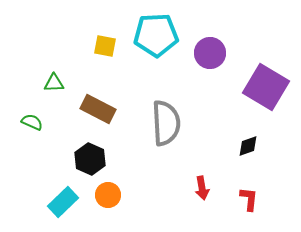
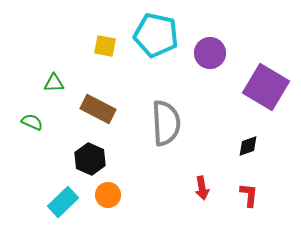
cyan pentagon: rotated 15 degrees clockwise
red L-shape: moved 4 px up
